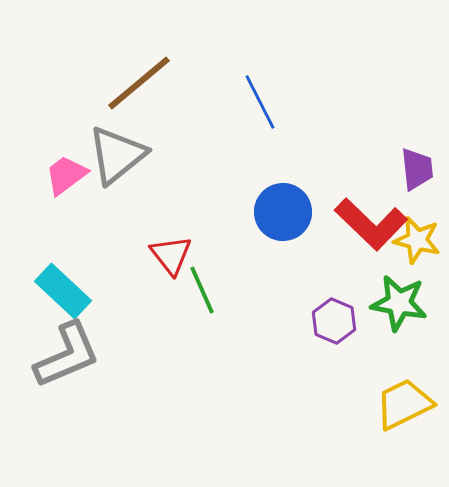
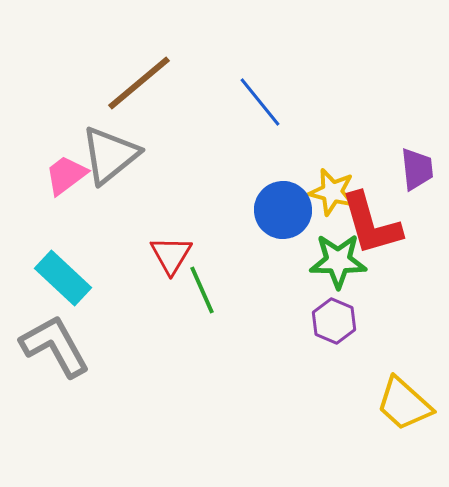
blue line: rotated 12 degrees counterclockwise
gray triangle: moved 7 px left
blue circle: moved 2 px up
red L-shape: rotated 30 degrees clockwise
yellow star: moved 85 px left, 48 px up
red triangle: rotated 9 degrees clockwise
cyan rectangle: moved 13 px up
green star: moved 61 px left, 42 px up; rotated 10 degrees counterclockwise
gray L-shape: moved 12 px left, 9 px up; rotated 96 degrees counterclockwise
yellow trapezoid: rotated 112 degrees counterclockwise
